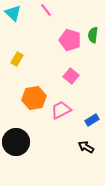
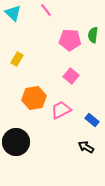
pink pentagon: rotated 15 degrees counterclockwise
blue rectangle: rotated 72 degrees clockwise
